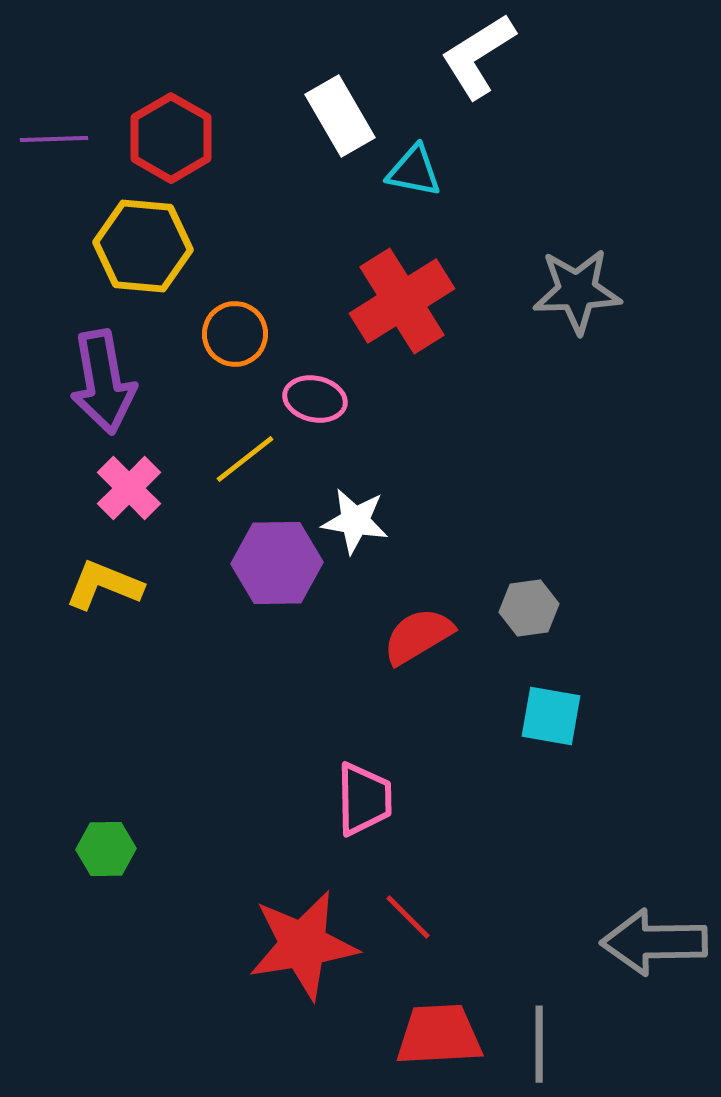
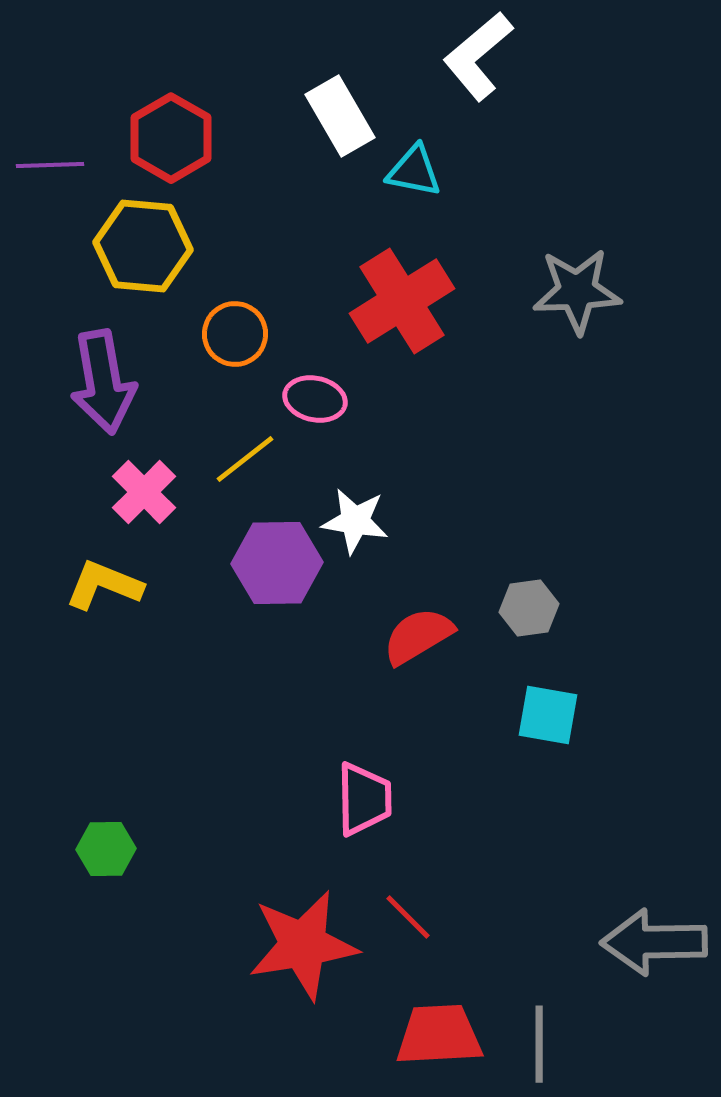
white L-shape: rotated 8 degrees counterclockwise
purple line: moved 4 px left, 26 px down
pink cross: moved 15 px right, 4 px down
cyan square: moved 3 px left, 1 px up
